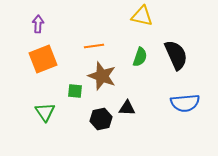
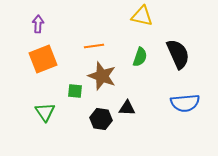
black semicircle: moved 2 px right, 1 px up
black hexagon: rotated 20 degrees clockwise
